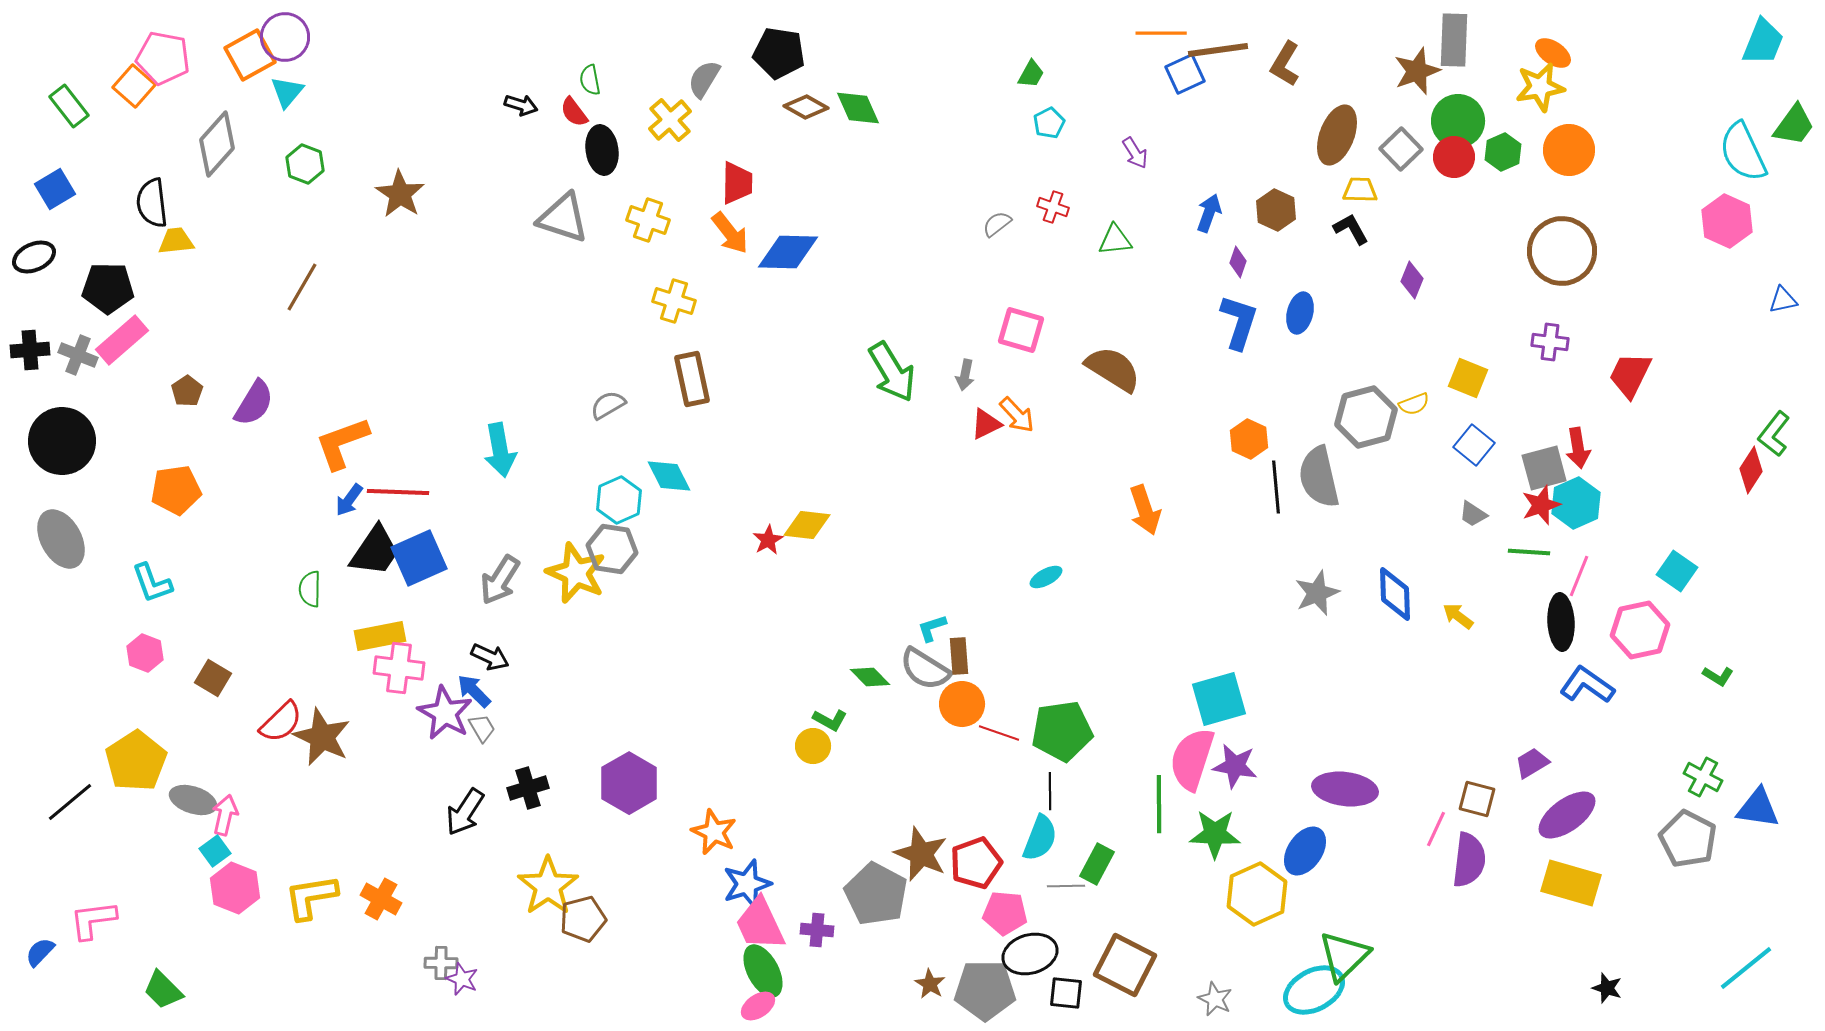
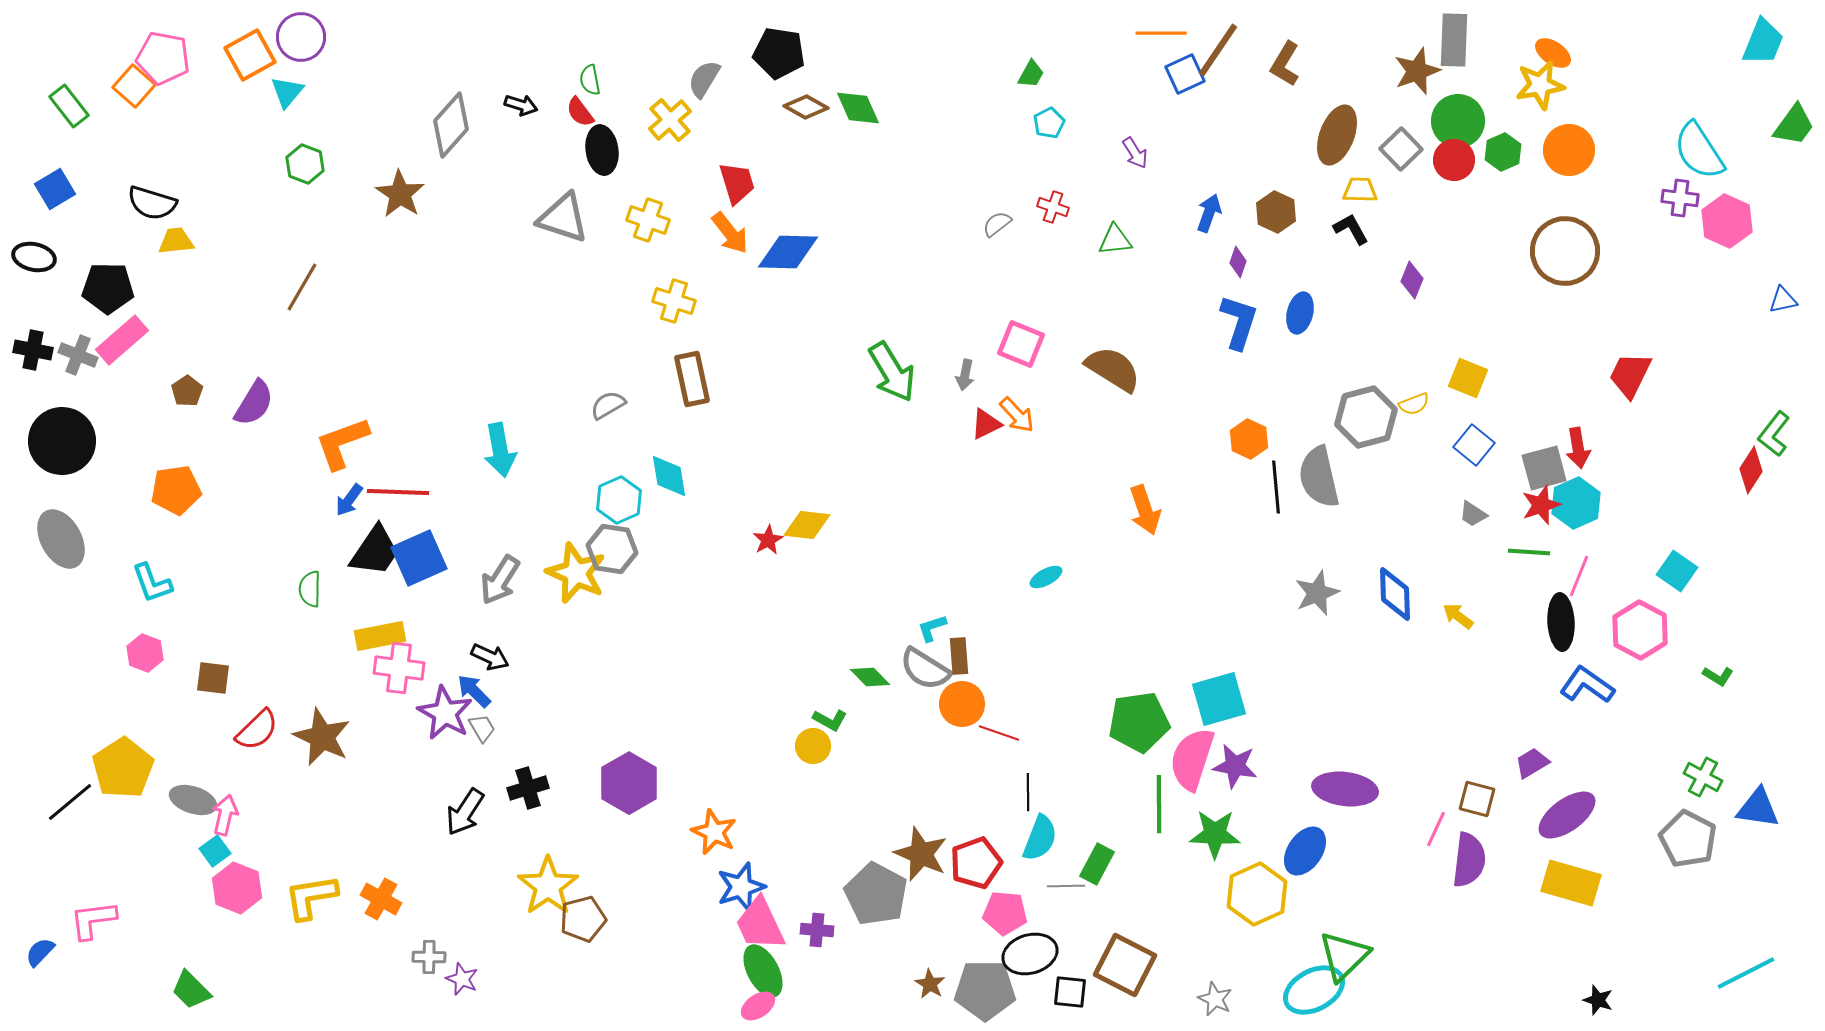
purple circle at (285, 37): moved 16 px right
brown line at (1218, 50): rotated 48 degrees counterclockwise
yellow star at (1540, 87): moved 2 px up
red semicircle at (574, 112): moved 6 px right
gray diamond at (217, 144): moved 234 px right, 19 px up
cyan semicircle at (1743, 152): moved 44 px left, 1 px up; rotated 8 degrees counterclockwise
red circle at (1454, 157): moved 3 px down
red trapezoid at (737, 183): rotated 18 degrees counterclockwise
black semicircle at (152, 203): rotated 66 degrees counterclockwise
brown hexagon at (1276, 210): moved 2 px down
brown circle at (1562, 251): moved 3 px right
black ellipse at (34, 257): rotated 36 degrees clockwise
pink square at (1021, 330): moved 14 px down; rotated 6 degrees clockwise
purple cross at (1550, 342): moved 130 px right, 144 px up
black cross at (30, 350): moved 3 px right; rotated 15 degrees clockwise
cyan diamond at (669, 476): rotated 18 degrees clockwise
pink hexagon at (1640, 630): rotated 20 degrees counterclockwise
brown square at (213, 678): rotated 24 degrees counterclockwise
red semicircle at (281, 722): moved 24 px left, 8 px down
green pentagon at (1062, 731): moved 77 px right, 9 px up
yellow pentagon at (136, 761): moved 13 px left, 7 px down
black line at (1050, 791): moved 22 px left, 1 px down
blue star at (747, 884): moved 6 px left, 3 px down
pink hexagon at (235, 888): moved 2 px right
gray cross at (441, 963): moved 12 px left, 6 px up
cyan line at (1746, 968): moved 5 px down; rotated 12 degrees clockwise
black star at (1607, 988): moved 9 px left, 12 px down
green trapezoid at (163, 990): moved 28 px right
black square at (1066, 993): moved 4 px right, 1 px up
